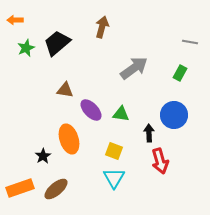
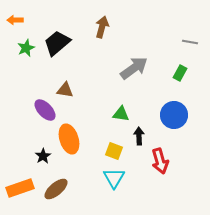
purple ellipse: moved 46 px left
black arrow: moved 10 px left, 3 px down
